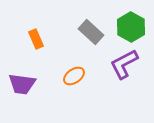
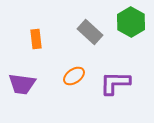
green hexagon: moved 5 px up
gray rectangle: moved 1 px left
orange rectangle: rotated 18 degrees clockwise
purple L-shape: moved 9 px left, 19 px down; rotated 28 degrees clockwise
